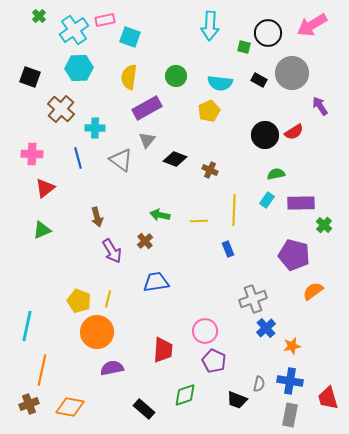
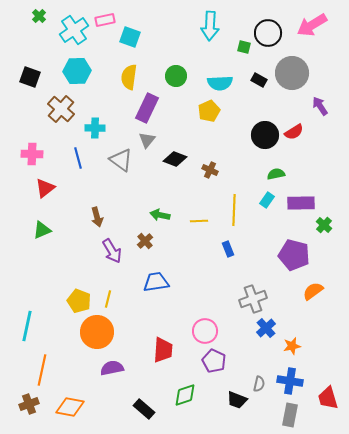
cyan hexagon at (79, 68): moved 2 px left, 3 px down
cyan semicircle at (220, 83): rotated 10 degrees counterclockwise
purple rectangle at (147, 108): rotated 36 degrees counterclockwise
